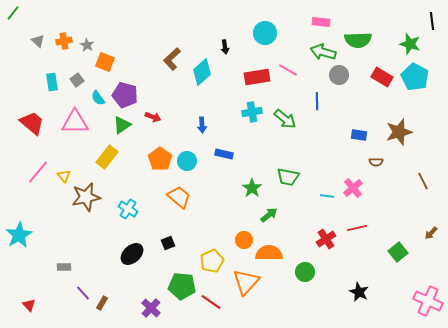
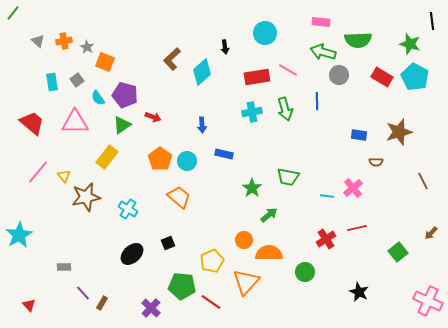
gray star at (87, 45): moved 2 px down
green arrow at (285, 119): moved 10 px up; rotated 35 degrees clockwise
